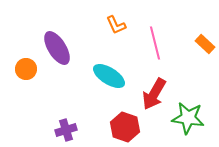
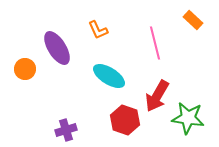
orange L-shape: moved 18 px left, 5 px down
orange rectangle: moved 12 px left, 24 px up
orange circle: moved 1 px left
red arrow: moved 3 px right, 2 px down
red hexagon: moved 7 px up
